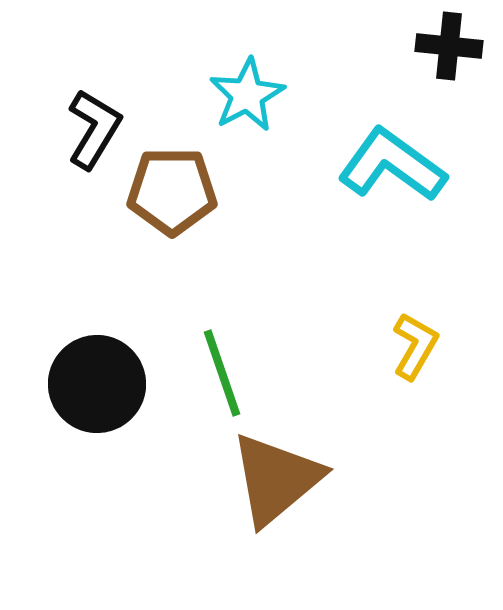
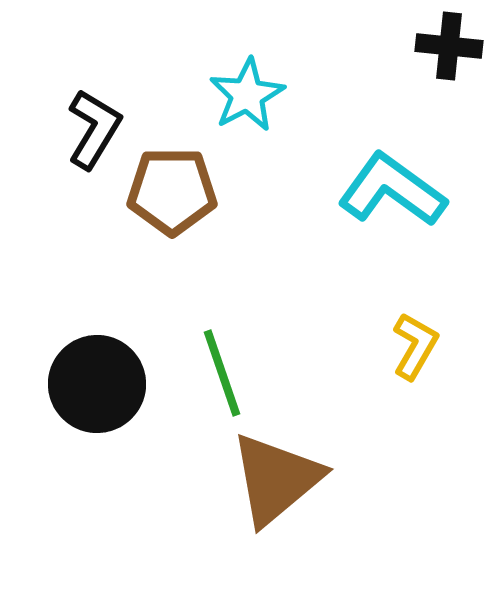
cyan L-shape: moved 25 px down
